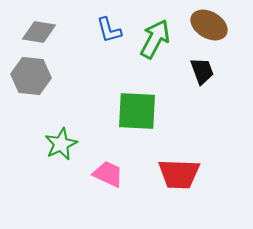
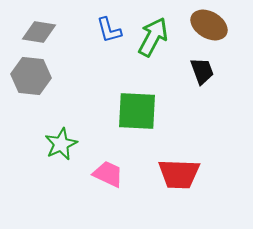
green arrow: moved 2 px left, 2 px up
